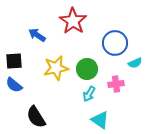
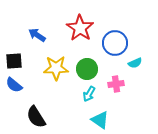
red star: moved 7 px right, 7 px down
yellow star: rotated 10 degrees clockwise
